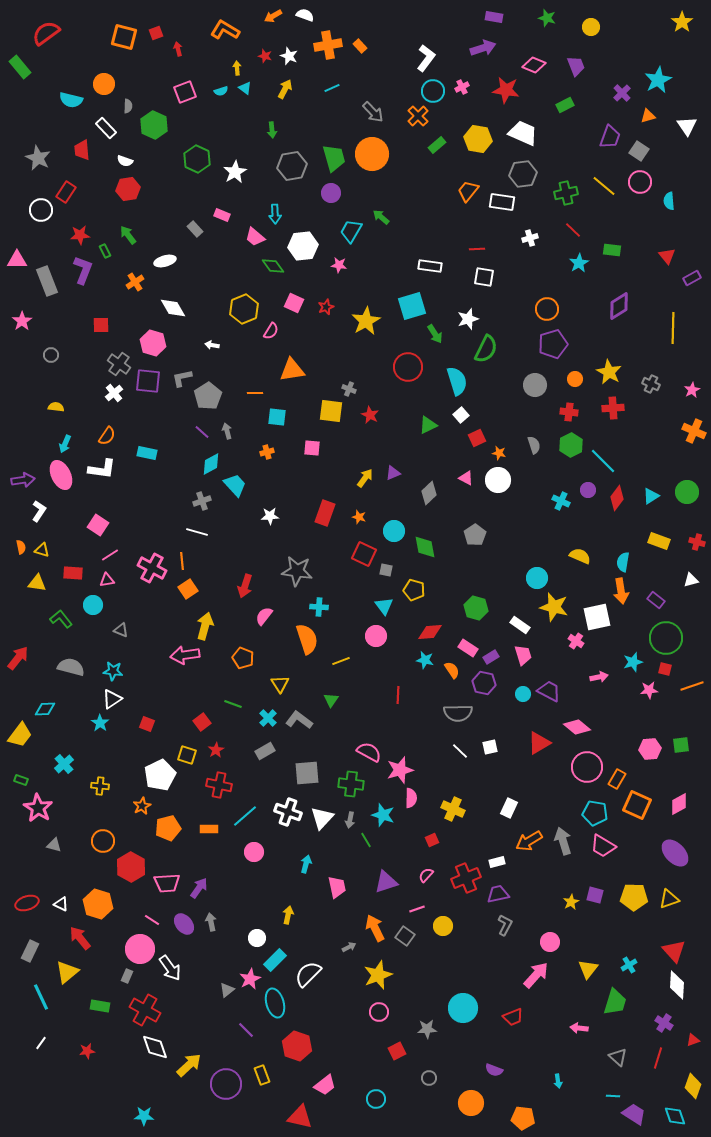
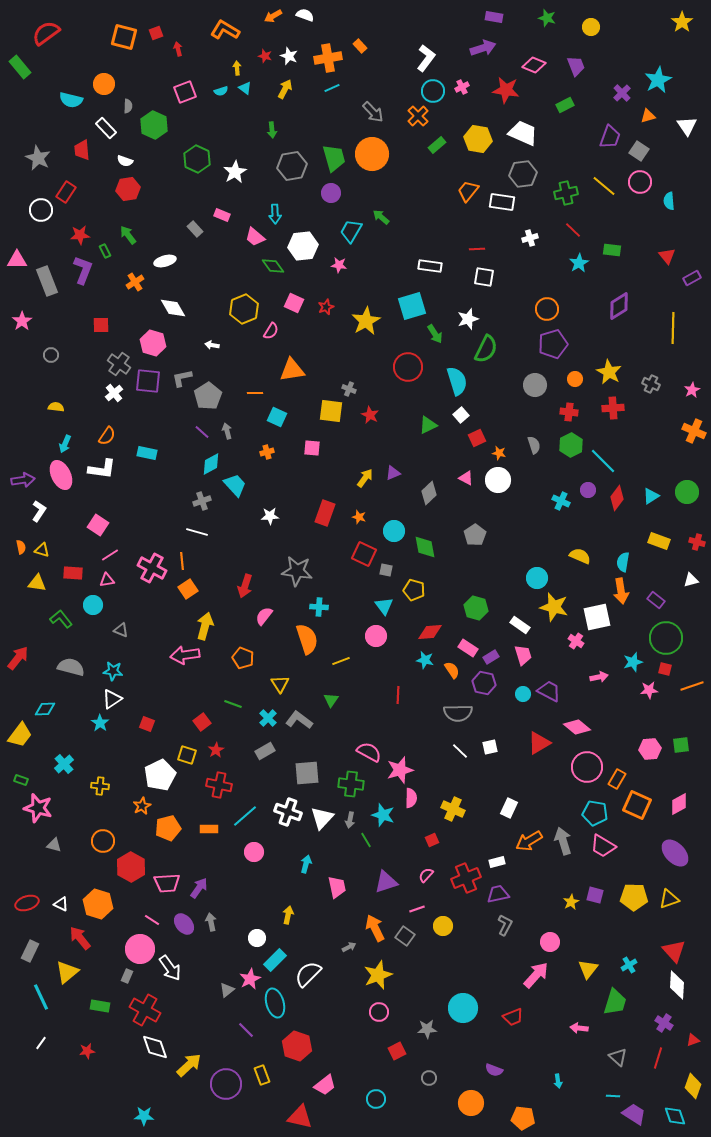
orange cross at (328, 45): moved 13 px down
cyan square at (277, 417): rotated 18 degrees clockwise
pink star at (38, 808): rotated 16 degrees counterclockwise
